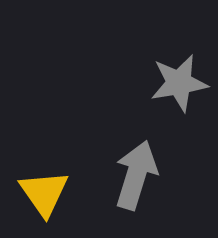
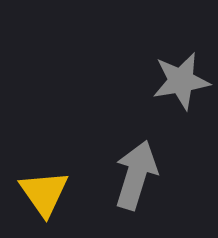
gray star: moved 2 px right, 2 px up
